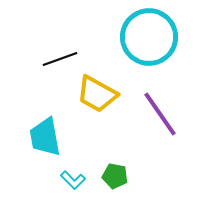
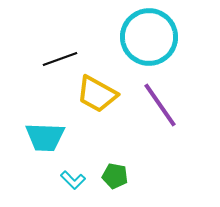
purple line: moved 9 px up
cyan trapezoid: rotated 78 degrees counterclockwise
